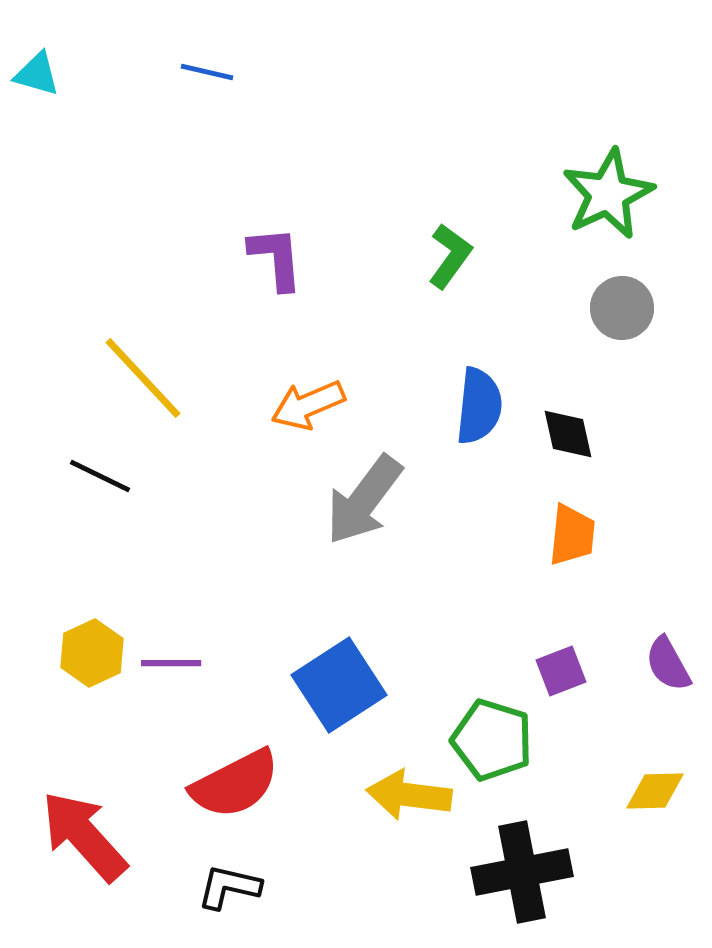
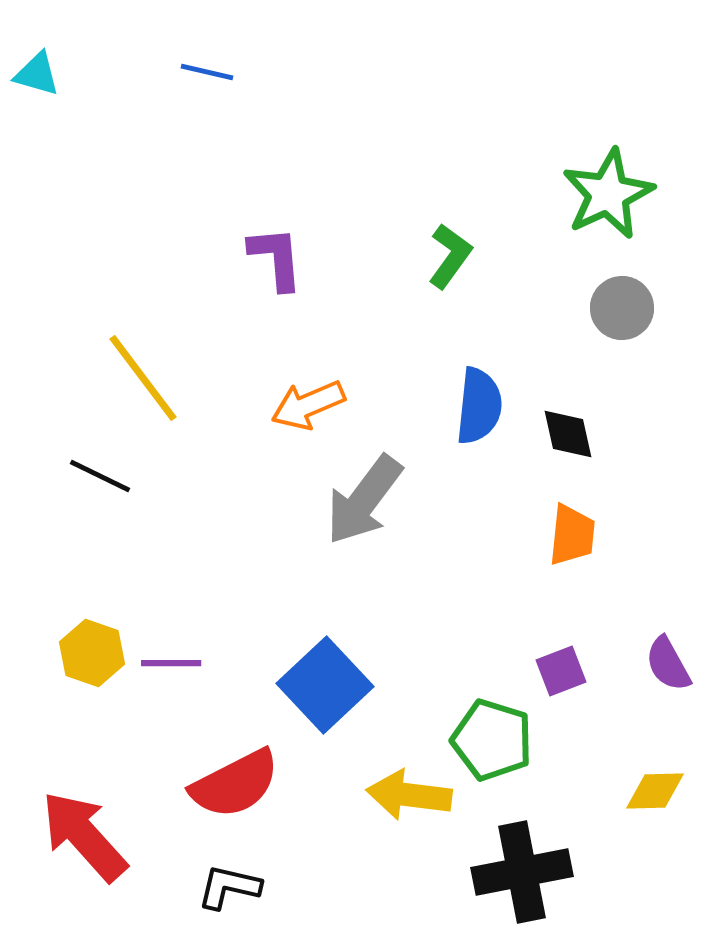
yellow line: rotated 6 degrees clockwise
yellow hexagon: rotated 16 degrees counterclockwise
blue square: moved 14 px left; rotated 10 degrees counterclockwise
